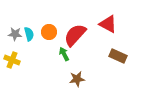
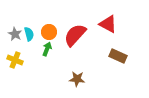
gray star: rotated 24 degrees clockwise
green arrow: moved 17 px left, 5 px up; rotated 48 degrees clockwise
yellow cross: moved 3 px right
brown star: rotated 14 degrees clockwise
